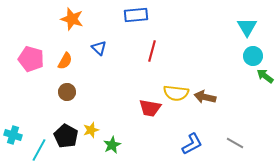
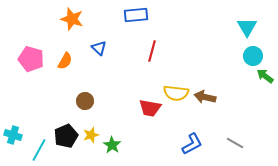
brown circle: moved 18 px right, 9 px down
yellow star: moved 5 px down
black pentagon: rotated 20 degrees clockwise
green star: rotated 12 degrees counterclockwise
